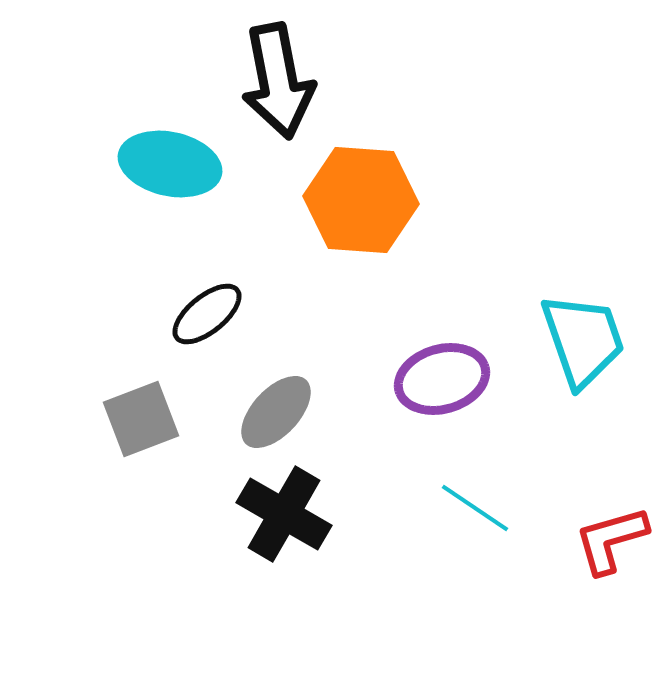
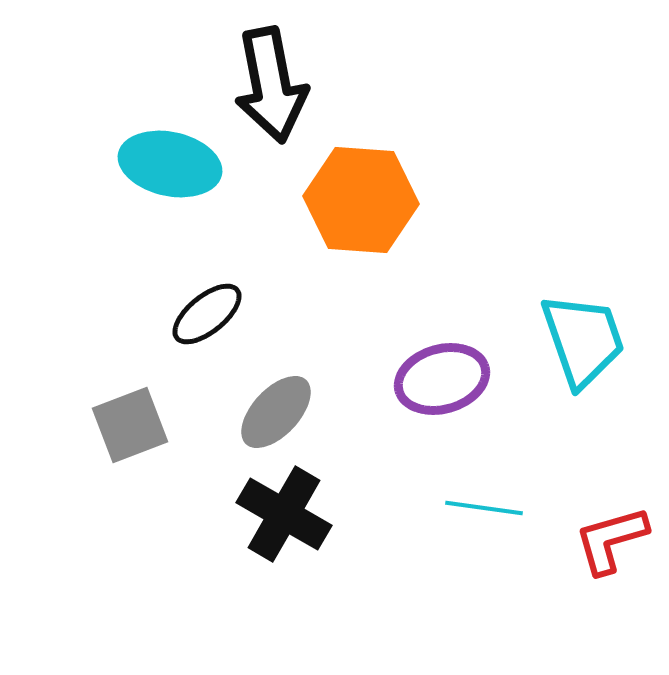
black arrow: moved 7 px left, 4 px down
gray square: moved 11 px left, 6 px down
cyan line: moved 9 px right; rotated 26 degrees counterclockwise
